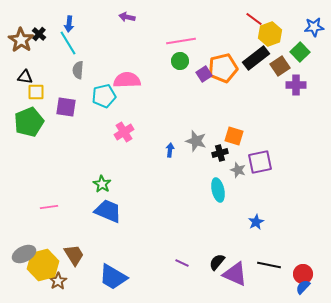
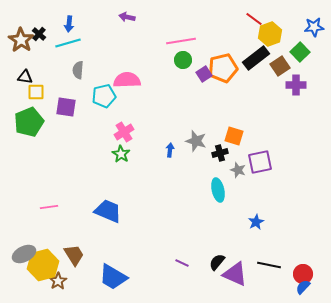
cyan line at (68, 43): rotated 75 degrees counterclockwise
green circle at (180, 61): moved 3 px right, 1 px up
green star at (102, 184): moved 19 px right, 30 px up
